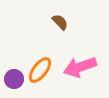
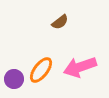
brown semicircle: rotated 96 degrees clockwise
orange ellipse: moved 1 px right
